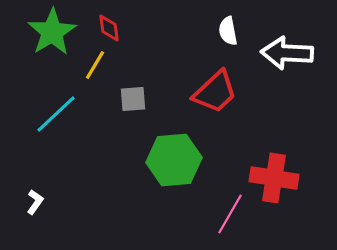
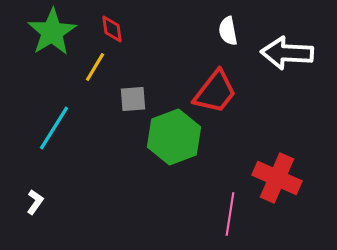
red diamond: moved 3 px right, 1 px down
yellow line: moved 2 px down
red trapezoid: rotated 9 degrees counterclockwise
cyan line: moved 2 px left, 14 px down; rotated 15 degrees counterclockwise
green hexagon: moved 23 px up; rotated 16 degrees counterclockwise
red cross: moved 3 px right; rotated 15 degrees clockwise
pink line: rotated 21 degrees counterclockwise
